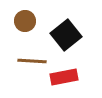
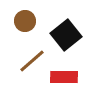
brown line: rotated 44 degrees counterclockwise
red rectangle: rotated 12 degrees clockwise
